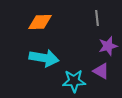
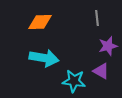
cyan star: rotated 10 degrees clockwise
